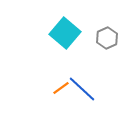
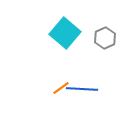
gray hexagon: moved 2 px left
blue line: rotated 40 degrees counterclockwise
